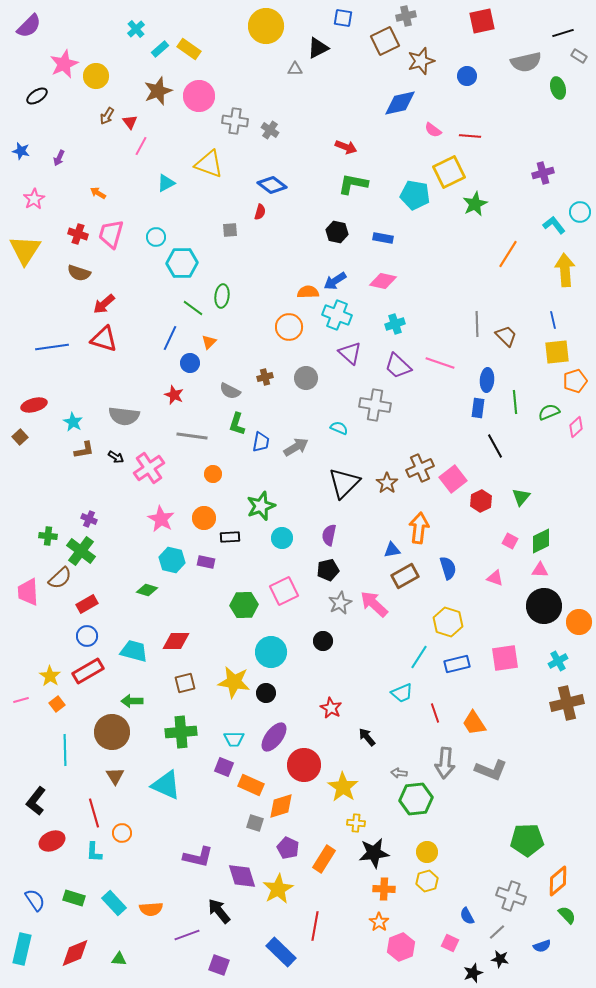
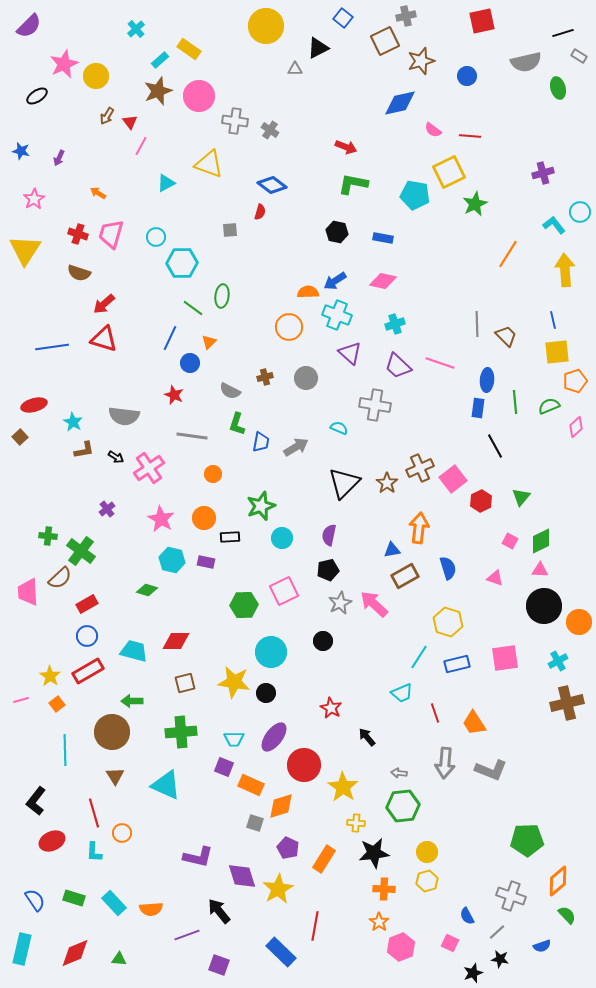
blue square at (343, 18): rotated 30 degrees clockwise
cyan rectangle at (160, 49): moved 11 px down
green semicircle at (549, 412): moved 6 px up
purple cross at (89, 519): moved 18 px right, 10 px up; rotated 28 degrees clockwise
green hexagon at (416, 799): moved 13 px left, 7 px down
